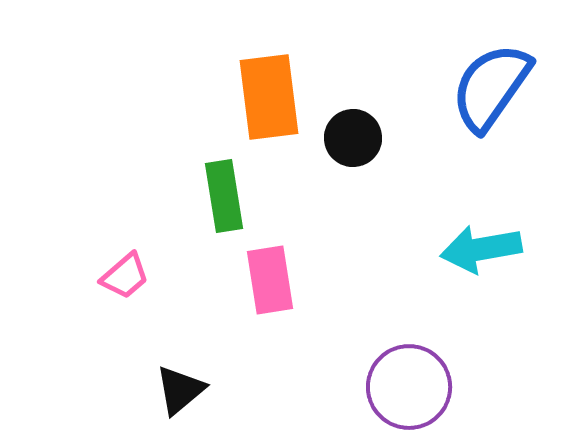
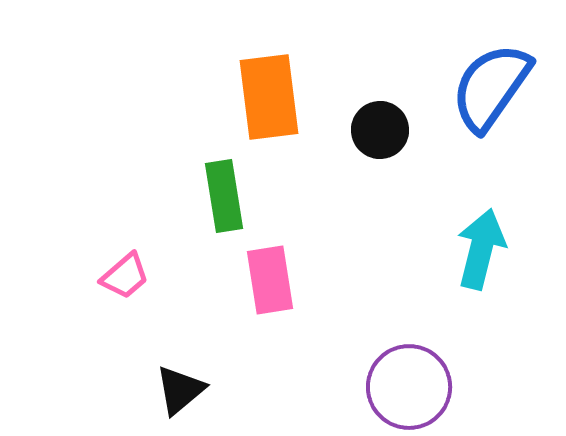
black circle: moved 27 px right, 8 px up
cyan arrow: rotated 114 degrees clockwise
